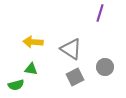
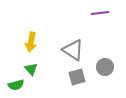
purple line: rotated 66 degrees clockwise
yellow arrow: moved 2 px left; rotated 84 degrees counterclockwise
gray triangle: moved 2 px right, 1 px down
green triangle: rotated 40 degrees clockwise
gray square: moved 2 px right; rotated 12 degrees clockwise
